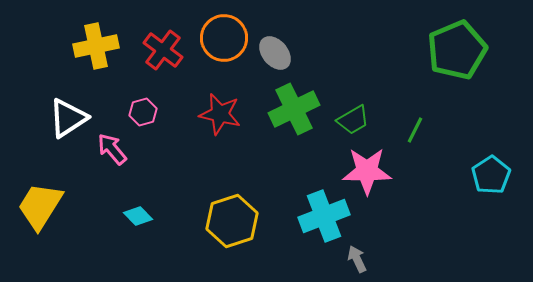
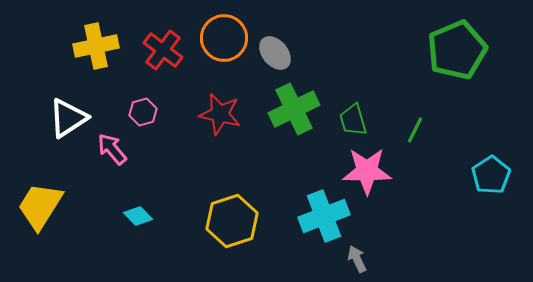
green trapezoid: rotated 104 degrees clockwise
